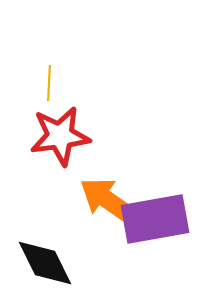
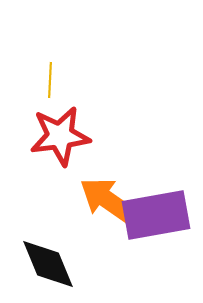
yellow line: moved 1 px right, 3 px up
purple rectangle: moved 1 px right, 4 px up
black diamond: moved 3 px right, 1 px down; rotated 4 degrees clockwise
